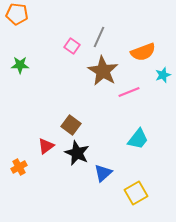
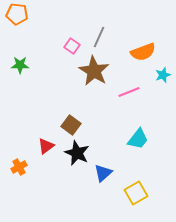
brown star: moved 9 px left
